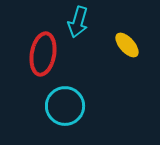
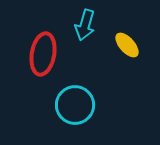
cyan arrow: moved 7 px right, 3 px down
cyan circle: moved 10 px right, 1 px up
